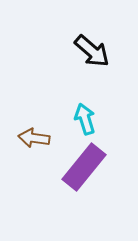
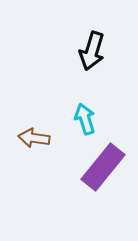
black arrow: rotated 66 degrees clockwise
purple rectangle: moved 19 px right
